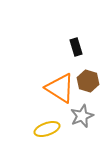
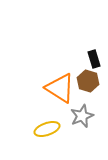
black rectangle: moved 18 px right, 12 px down
